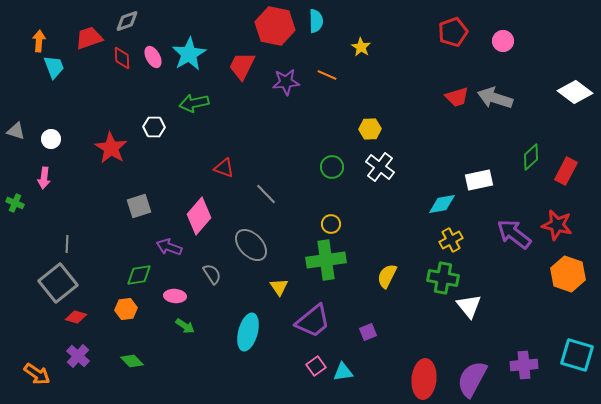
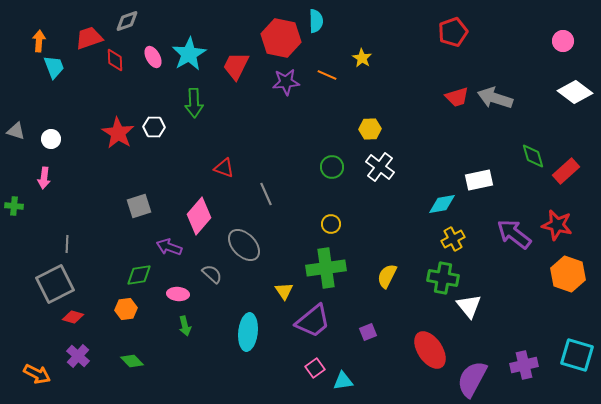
red hexagon at (275, 26): moved 6 px right, 12 px down
pink circle at (503, 41): moved 60 px right
yellow star at (361, 47): moved 1 px right, 11 px down
red diamond at (122, 58): moved 7 px left, 2 px down
red trapezoid at (242, 66): moved 6 px left
green arrow at (194, 103): rotated 80 degrees counterclockwise
red star at (111, 148): moved 7 px right, 15 px up
green diamond at (531, 157): moved 2 px right, 1 px up; rotated 64 degrees counterclockwise
red rectangle at (566, 171): rotated 20 degrees clockwise
gray line at (266, 194): rotated 20 degrees clockwise
green cross at (15, 203): moved 1 px left, 3 px down; rotated 18 degrees counterclockwise
yellow cross at (451, 240): moved 2 px right, 1 px up
gray ellipse at (251, 245): moved 7 px left
green cross at (326, 260): moved 8 px down
gray semicircle at (212, 274): rotated 15 degrees counterclockwise
gray square at (58, 283): moved 3 px left, 1 px down; rotated 12 degrees clockwise
yellow triangle at (279, 287): moved 5 px right, 4 px down
pink ellipse at (175, 296): moved 3 px right, 2 px up
red diamond at (76, 317): moved 3 px left
green arrow at (185, 326): rotated 42 degrees clockwise
cyan ellipse at (248, 332): rotated 9 degrees counterclockwise
purple cross at (524, 365): rotated 8 degrees counterclockwise
pink square at (316, 366): moved 1 px left, 2 px down
cyan triangle at (343, 372): moved 9 px down
orange arrow at (37, 374): rotated 8 degrees counterclockwise
red ellipse at (424, 379): moved 6 px right, 29 px up; rotated 39 degrees counterclockwise
